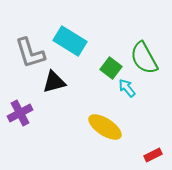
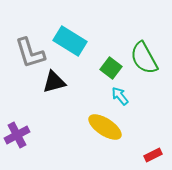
cyan arrow: moved 7 px left, 8 px down
purple cross: moved 3 px left, 22 px down
